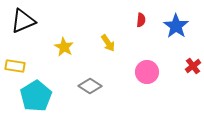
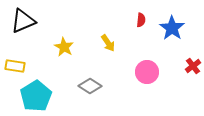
blue star: moved 4 px left, 2 px down
